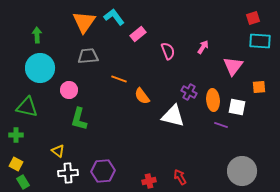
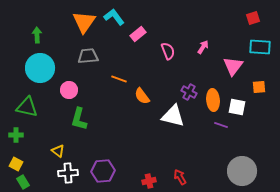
cyan rectangle: moved 6 px down
